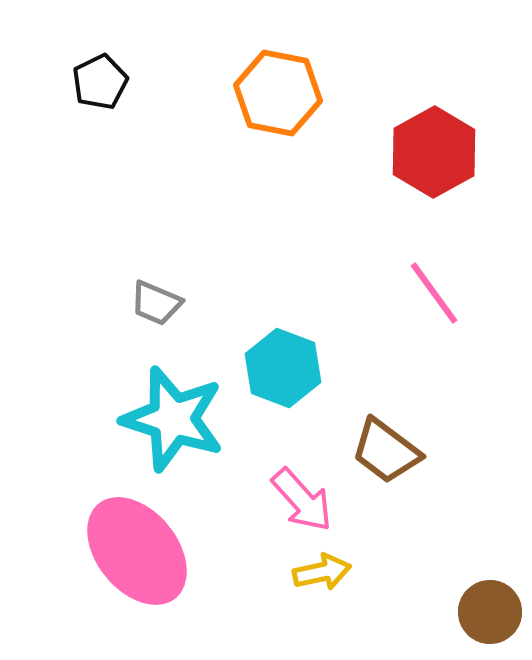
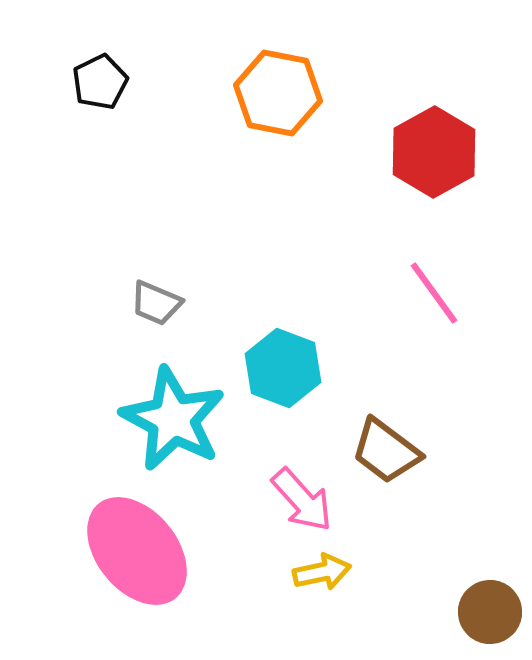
cyan star: rotated 10 degrees clockwise
